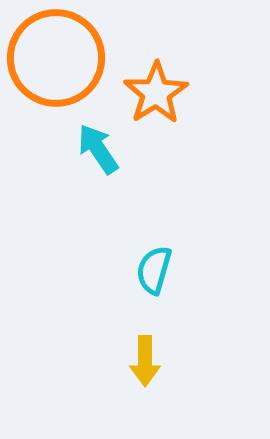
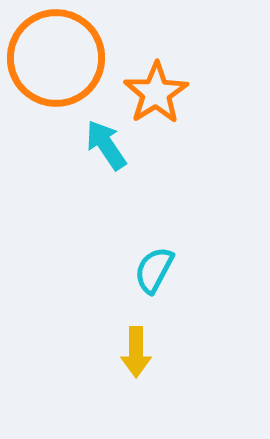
cyan arrow: moved 8 px right, 4 px up
cyan semicircle: rotated 12 degrees clockwise
yellow arrow: moved 9 px left, 9 px up
